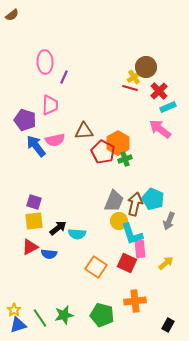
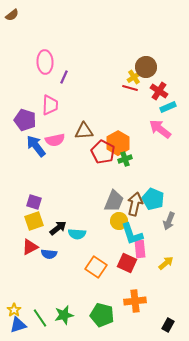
red cross: rotated 12 degrees counterclockwise
yellow square: rotated 12 degrees counterclockwise
